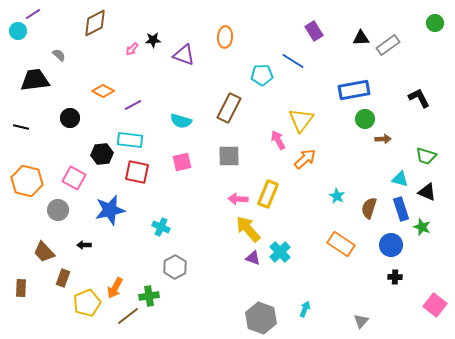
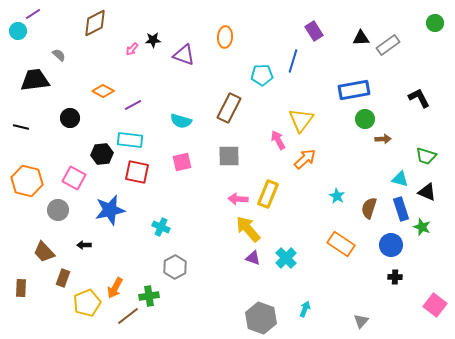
blue line at (293, 61): rotated 75 degrees clockwise
cyan cross at (280, 252): moved 6 px right, 6 px down
